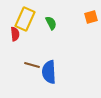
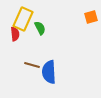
yellow rectangle: moved 2 px left
green semicircle: moved 11 px left, 5 px down
